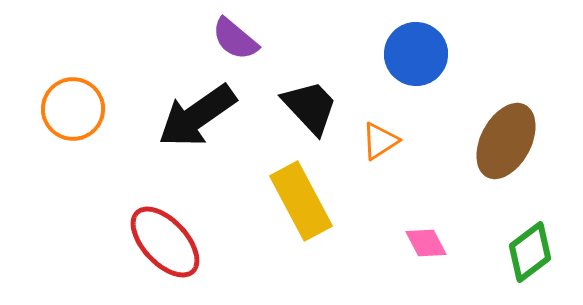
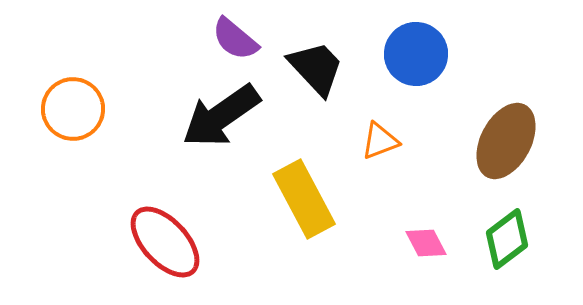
black trapezoid: moved 6 px right, 39 px up
black arrow: moved 24 px right
orange triangle: rotated 12 degrees clockwise
yellow rectangle: moved 3 px right, 2 px up
green diamond: moved 23 px left, 13 px up
